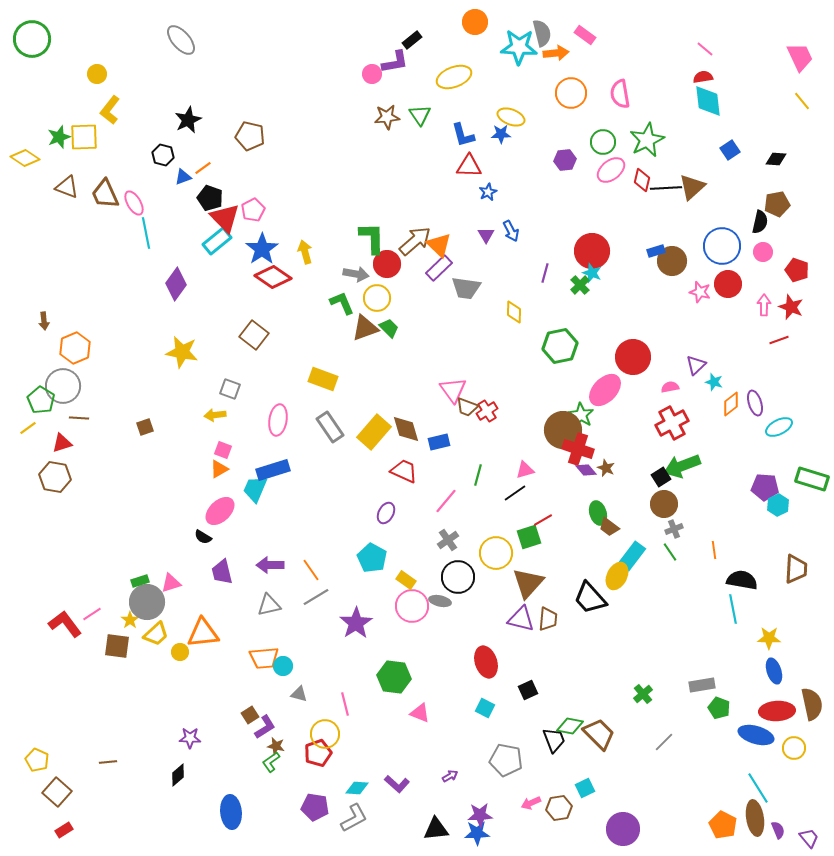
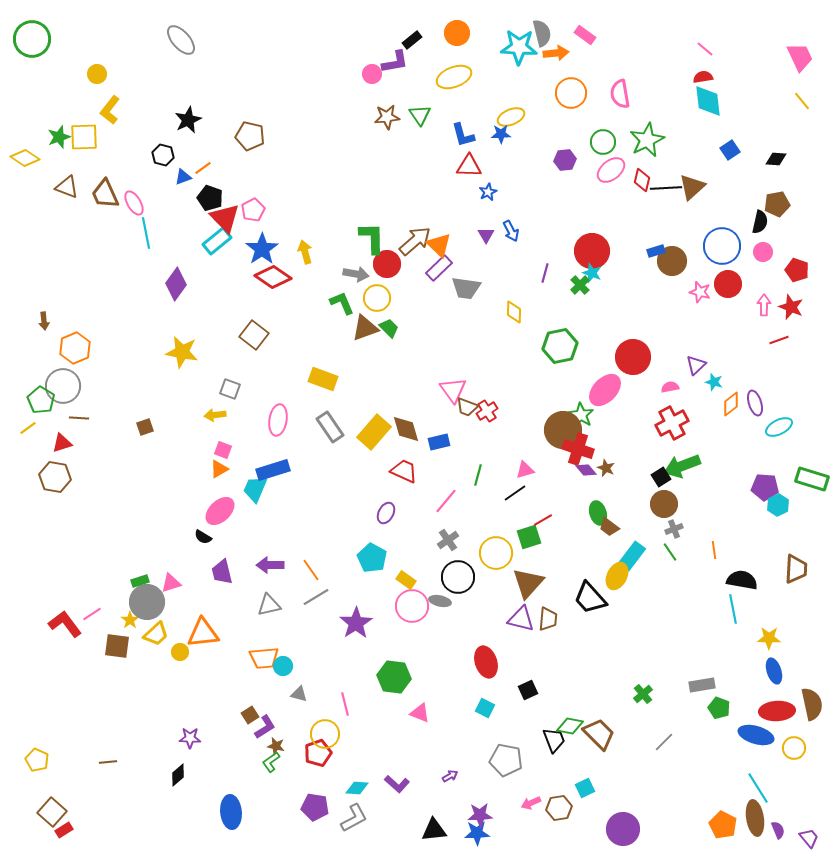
orange circle at (475, 22): moved 18 px left, 11 px down
yellow ellipse at (511, 117): rotated 44 degrees counterclockwise
brown square at (57, 792): moved 5 px left, 20 px down
black triangle at (436, 829): moved 2 px left, 1 px down
